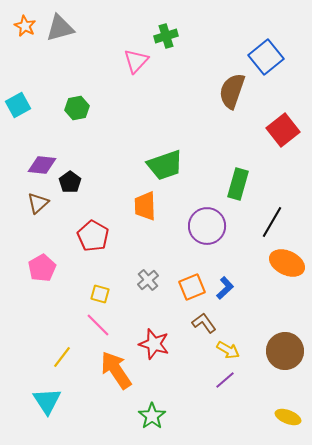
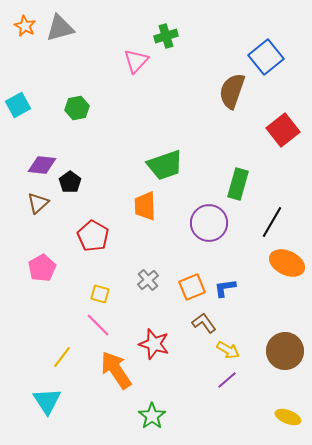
purple circle: moved 2 px right, 3 px up
blue L-shape: rotated 145 degrees counterclockwise
purple line: moved 2 px right
